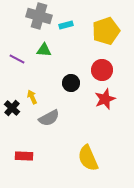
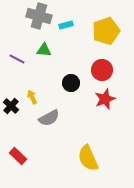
black cross: moved 1 px left, 2 px up
red rectangle: moved 6 px left; rotated 42 degrees clockwise
